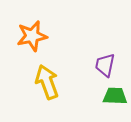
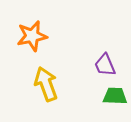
purple trapezoid: rotated 35 degrees counterclockwise
yellow arrow: moved 1 px left, 2 px down
